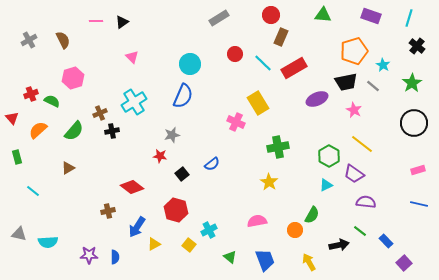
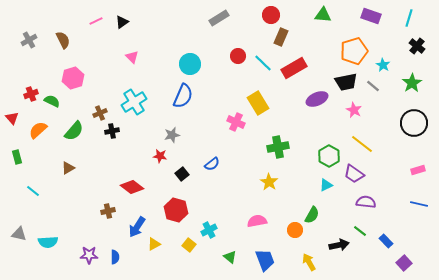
pink line at (96, 21): rotated 24 degrees counterclockwise
red circle at (235, 54): moved 3 px right, 2 px down
